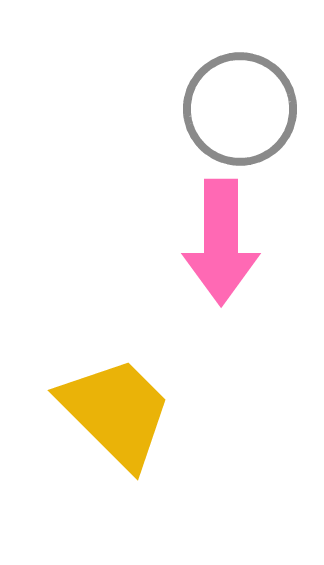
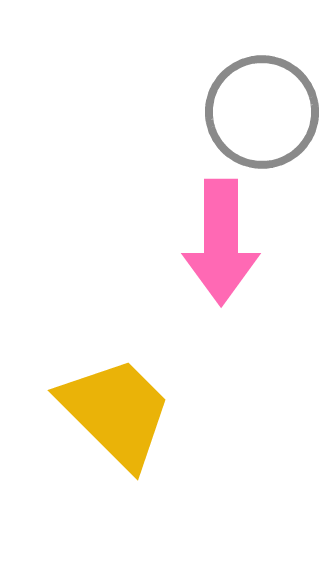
gray circle: moved 22 px right, 3 px down
